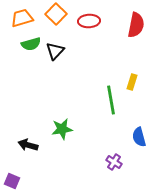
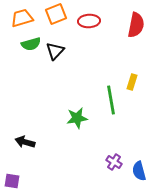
orange square: rotated 25 degrees clockwise
green star: moved 15 px right, 11 px up
blue semicircle: moved 34 px down
black arrow: moved 3 px left, 3 px up
purple square: rotated 14 degrees counterclockwise
